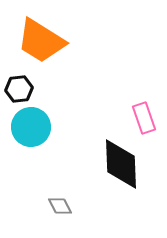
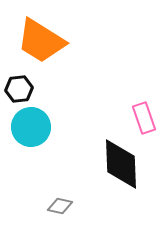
gray diamond: rotated 50 degrees counterclockwise
